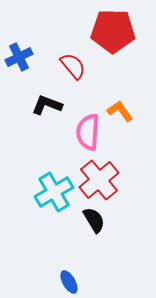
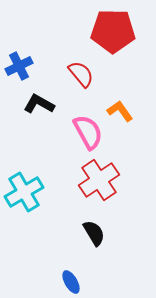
blue cross: moved 9 px down
red semicircle: moved 8 px right, 8 px down
black L-shape: moved 8 px left, 1 px up; rotated 8 degrees clockwise
pink semicircle: rotated 147 degrees clockwise
red cross: rotated 6 degrees clockwise
cyan cross: moved 30 px left
black semicircle: moved 13 px down
blue ellipse: moved 2 px right
